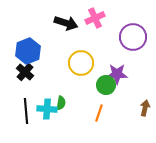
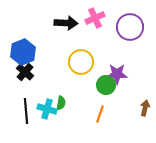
black arrow: rotated 15 degrees counterclockwise
purple circle: moved 3 px left, 10 px up
blue hexagon: moved 5 px left, 1 px down
yellow circle: moved 1 px up
cyan cross: rotated 12 degrees clockwise
orange line: moved 1 px right, 1 px down
